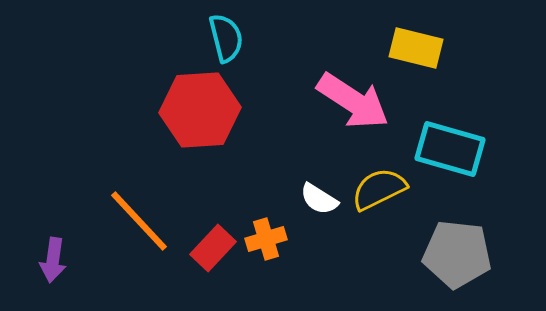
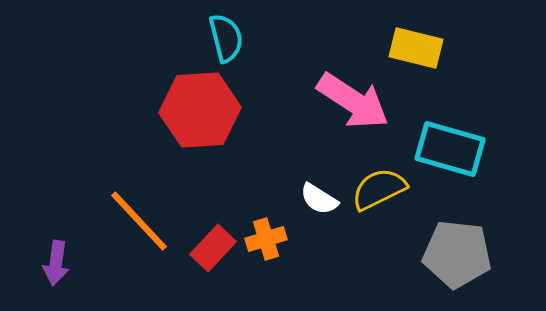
purple arrow: moved 3 px right, 3 px down
